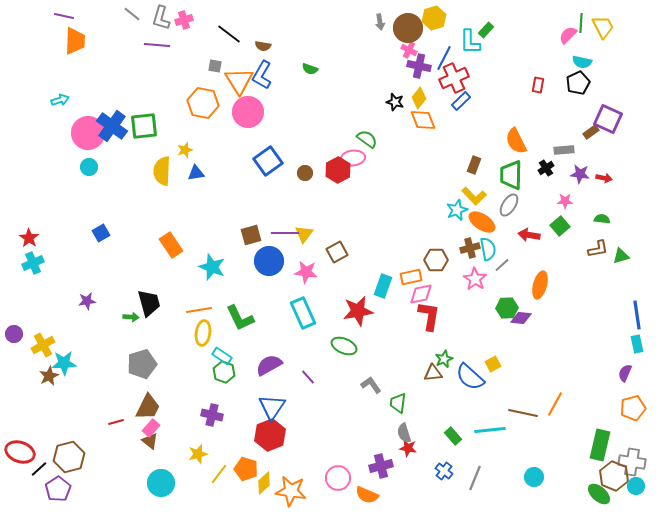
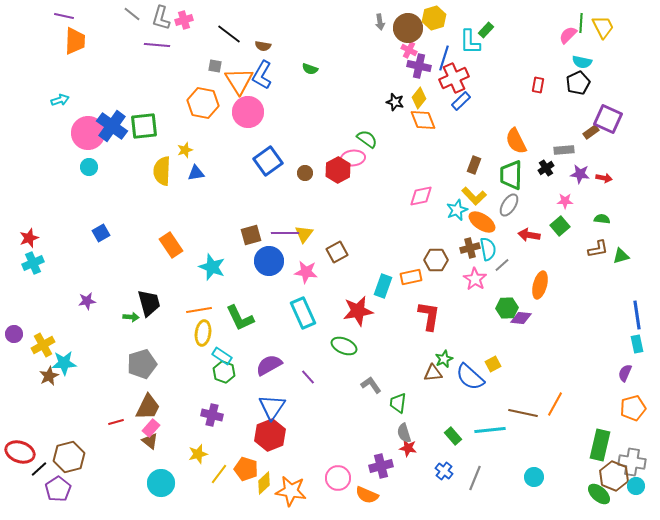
blue line at (444, 58): rotated 10 degrees counterclockwise
red star at (29, 238): rotated 18 degrees clockwise
pink diamond at (421, 294): moved 98 px up
